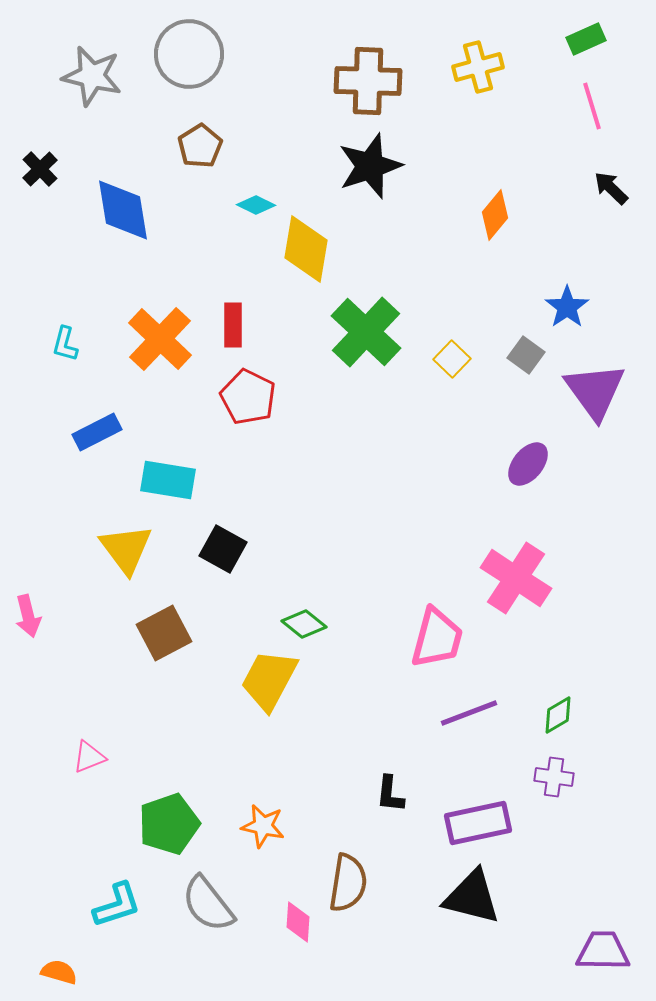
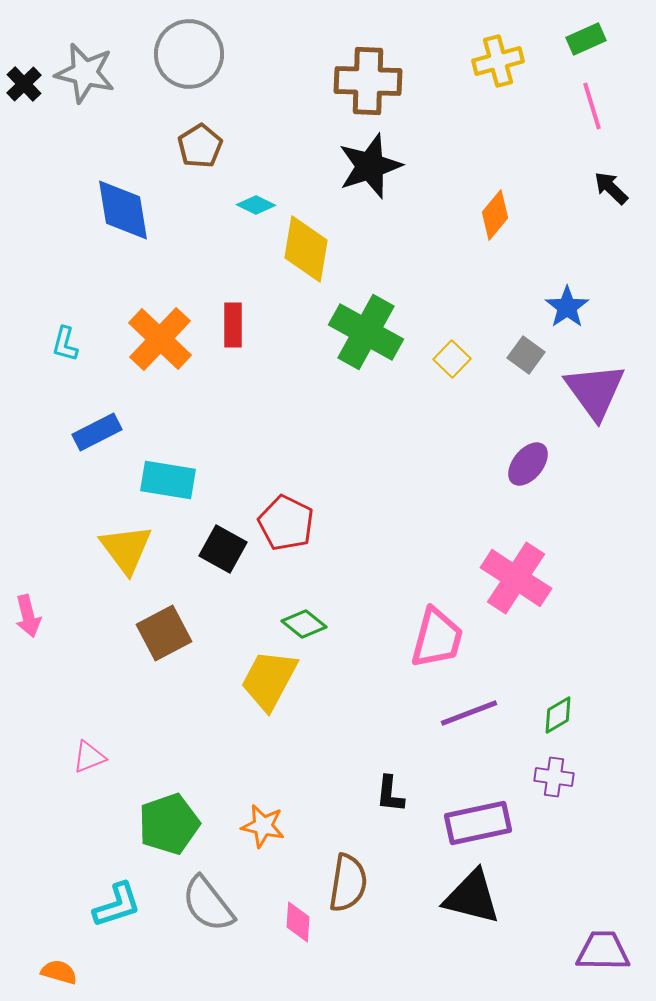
yellow cross at (478, 67): moved 20 px right, 6 px up
gray star at (92, 76): moved 7 px left, 3 px up
black cross at (40, 169): moved 16 px left, 85 px up
green cross at (366, 332): rotated 14 degrees counterclockwise
red pentagon at (248, 397): moved 38 px right, 126 px down
